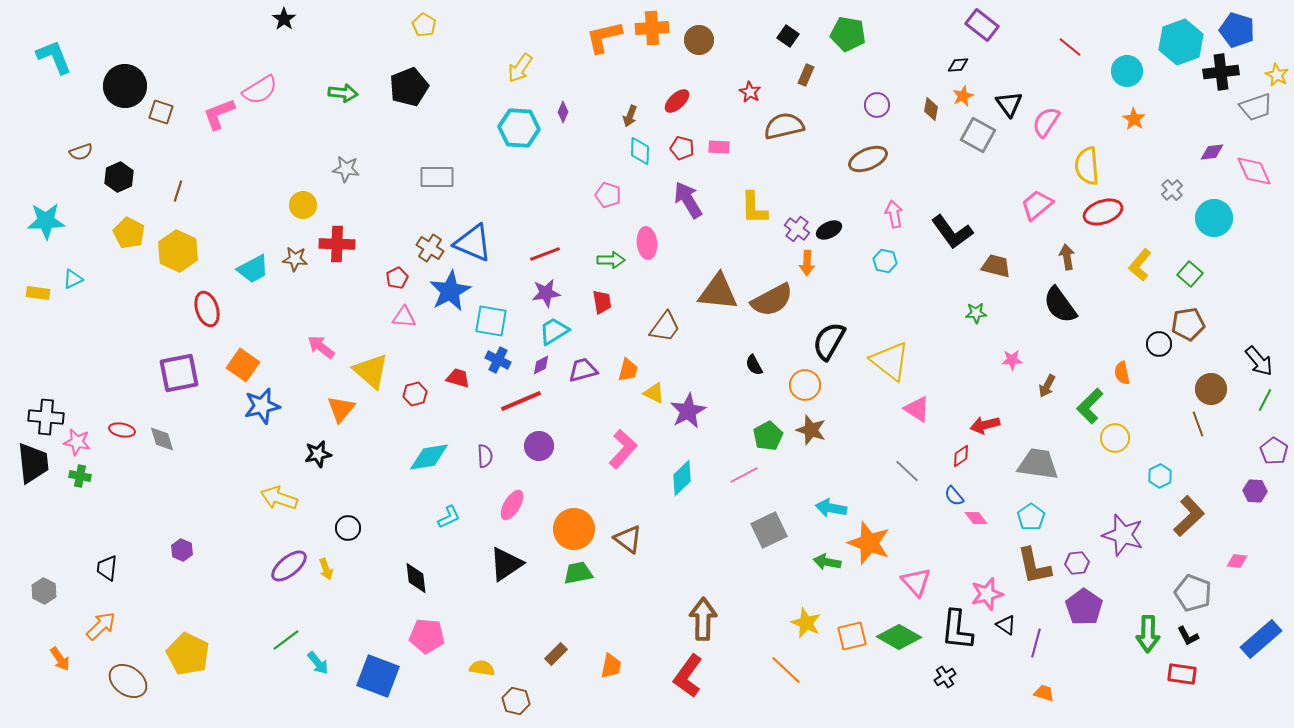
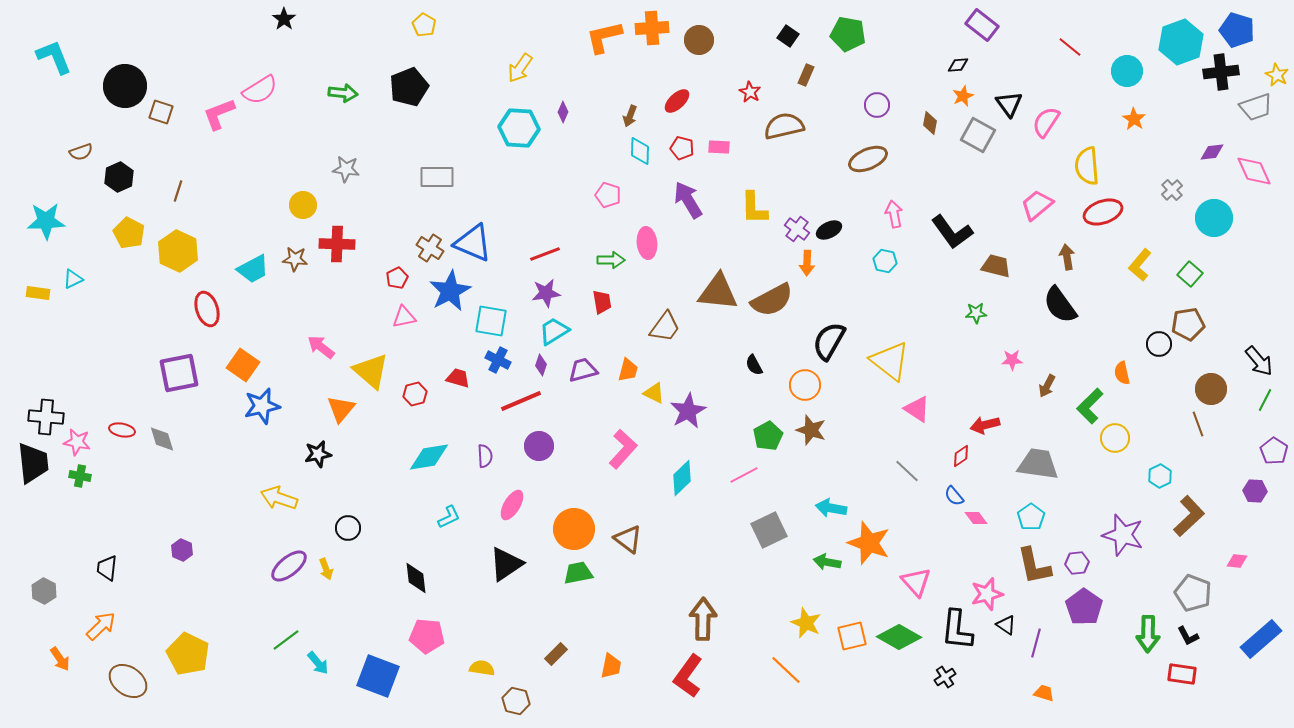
brown diamond at (931, 109): moved 1 px left, 14 px down
pink triangle at (404, 317): rotated 15 degrees counterclockwise
purple diamond at (541, 365): rotated 45 degrees counterclockwise
